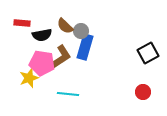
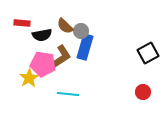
pink pentagon: moved 1 px right, 1 px down
yellow star: rotated 12 degrees counterclockwise
